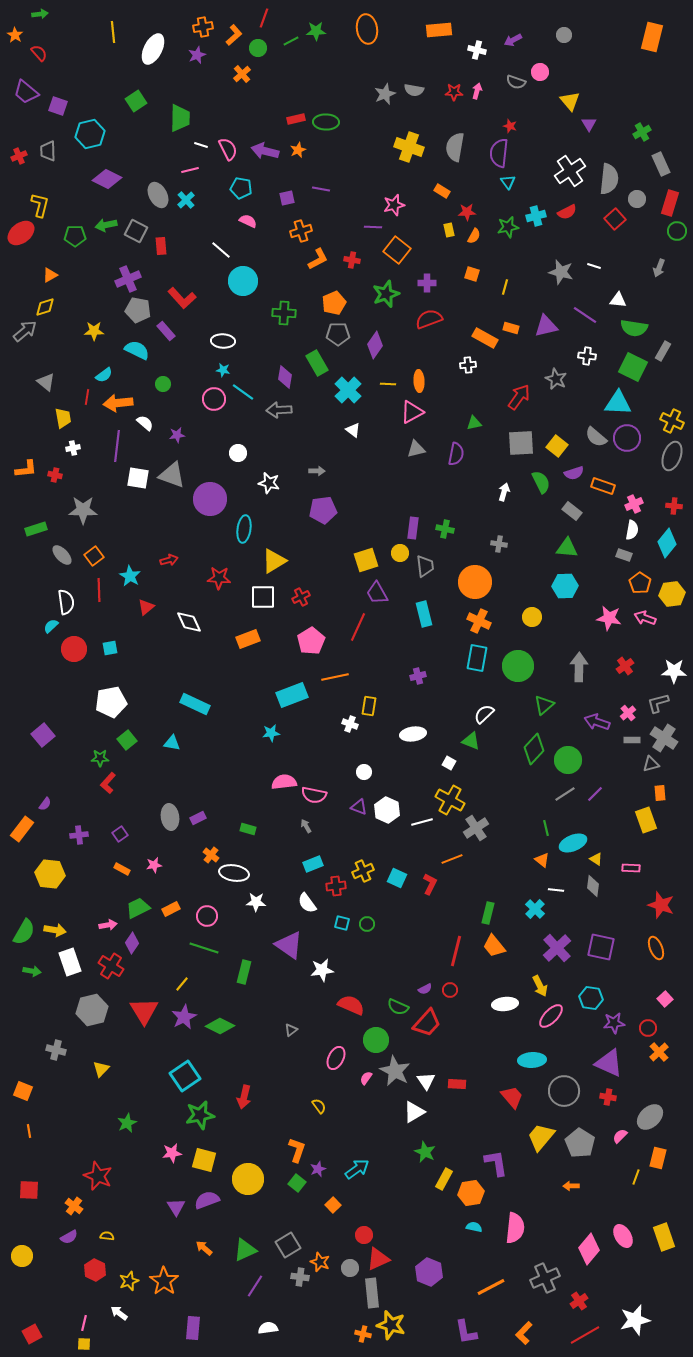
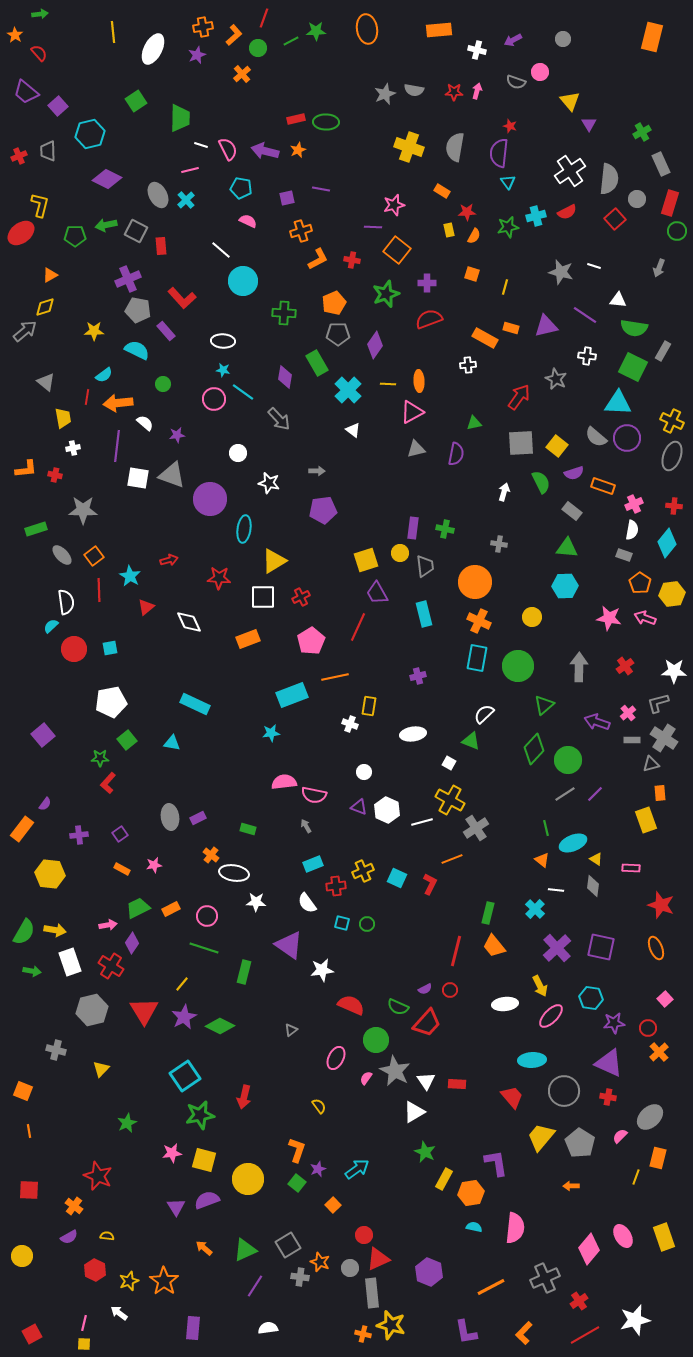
gray circle at (564, 35): moved 1 px left, 4 px down
purple square at (58, 106): rotated 30 degrees clockwise
gray arrow at (279, 410): moved 9 px down; rotated 130 degrees counterclockwise
